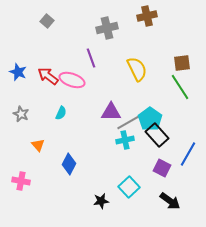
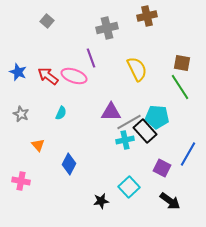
brown square: rotated 18 degrees clockwise
pink ellipse: moved 2 px right, 4 px up
cyan pentagon: moved 7 px right, 2 px up; rotated 30 degrees counterclockwise
black rectangle: moved 12 px left, 4 px up
